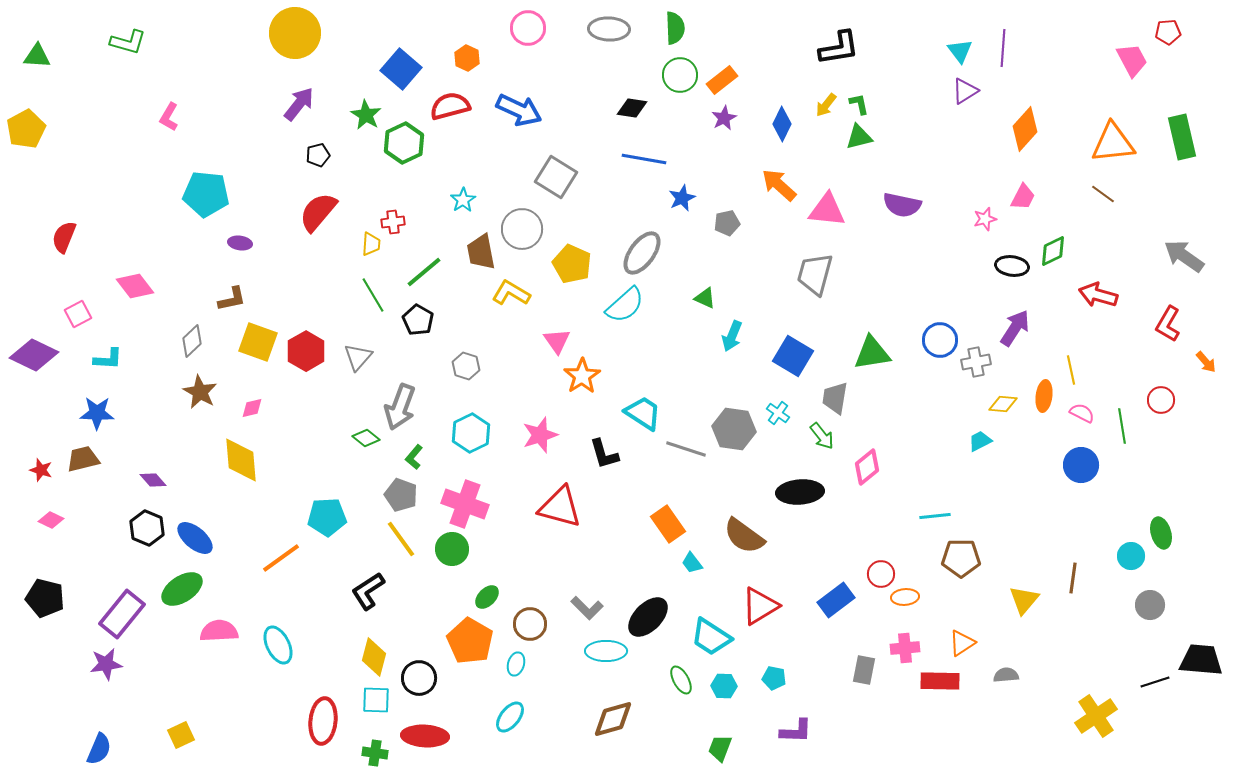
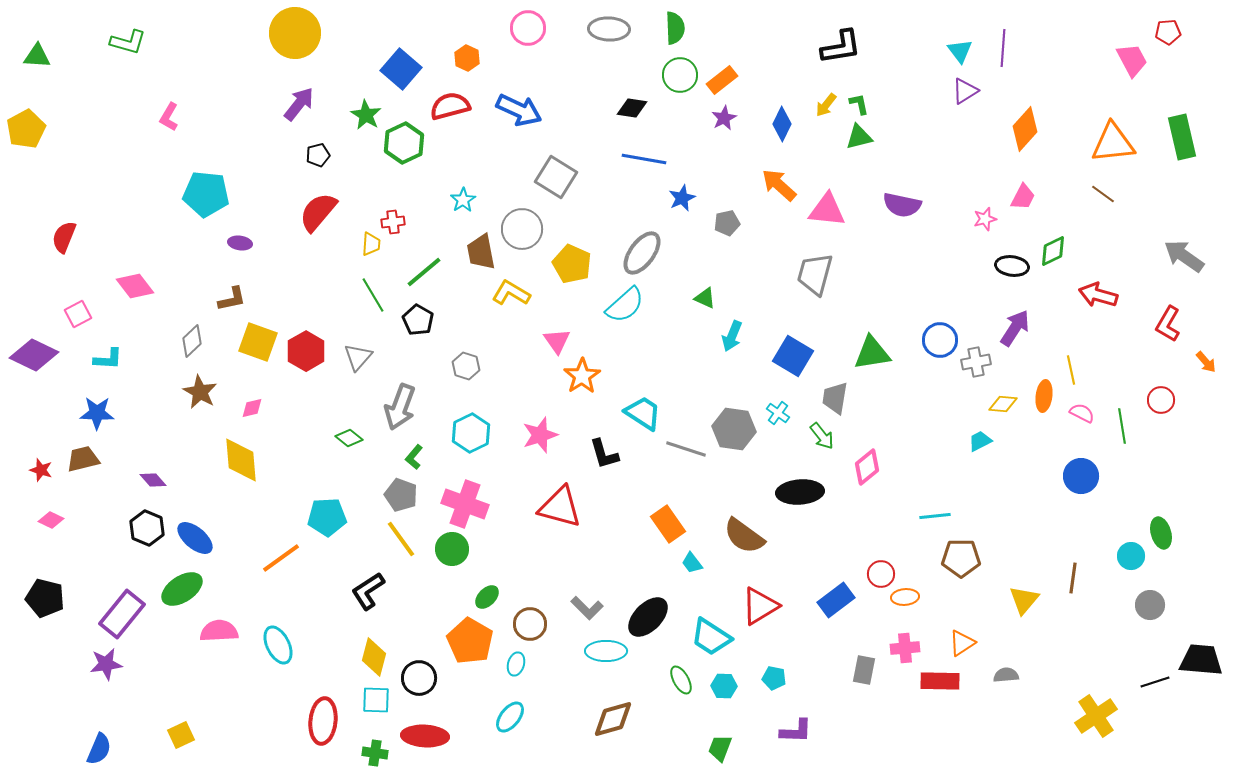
black L-shape at (839, 48): moved 2 px right, 1 px up
green diamond at (366, 438): moved 17 px left
blue circle at (1081, 465): moved 11 px down
